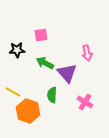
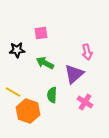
pink square: moved 2 px up
pink arrow: moved 1 px up
purple triangle: moved 7 px right, 1 px down; rotated 30 degrees clockwise
